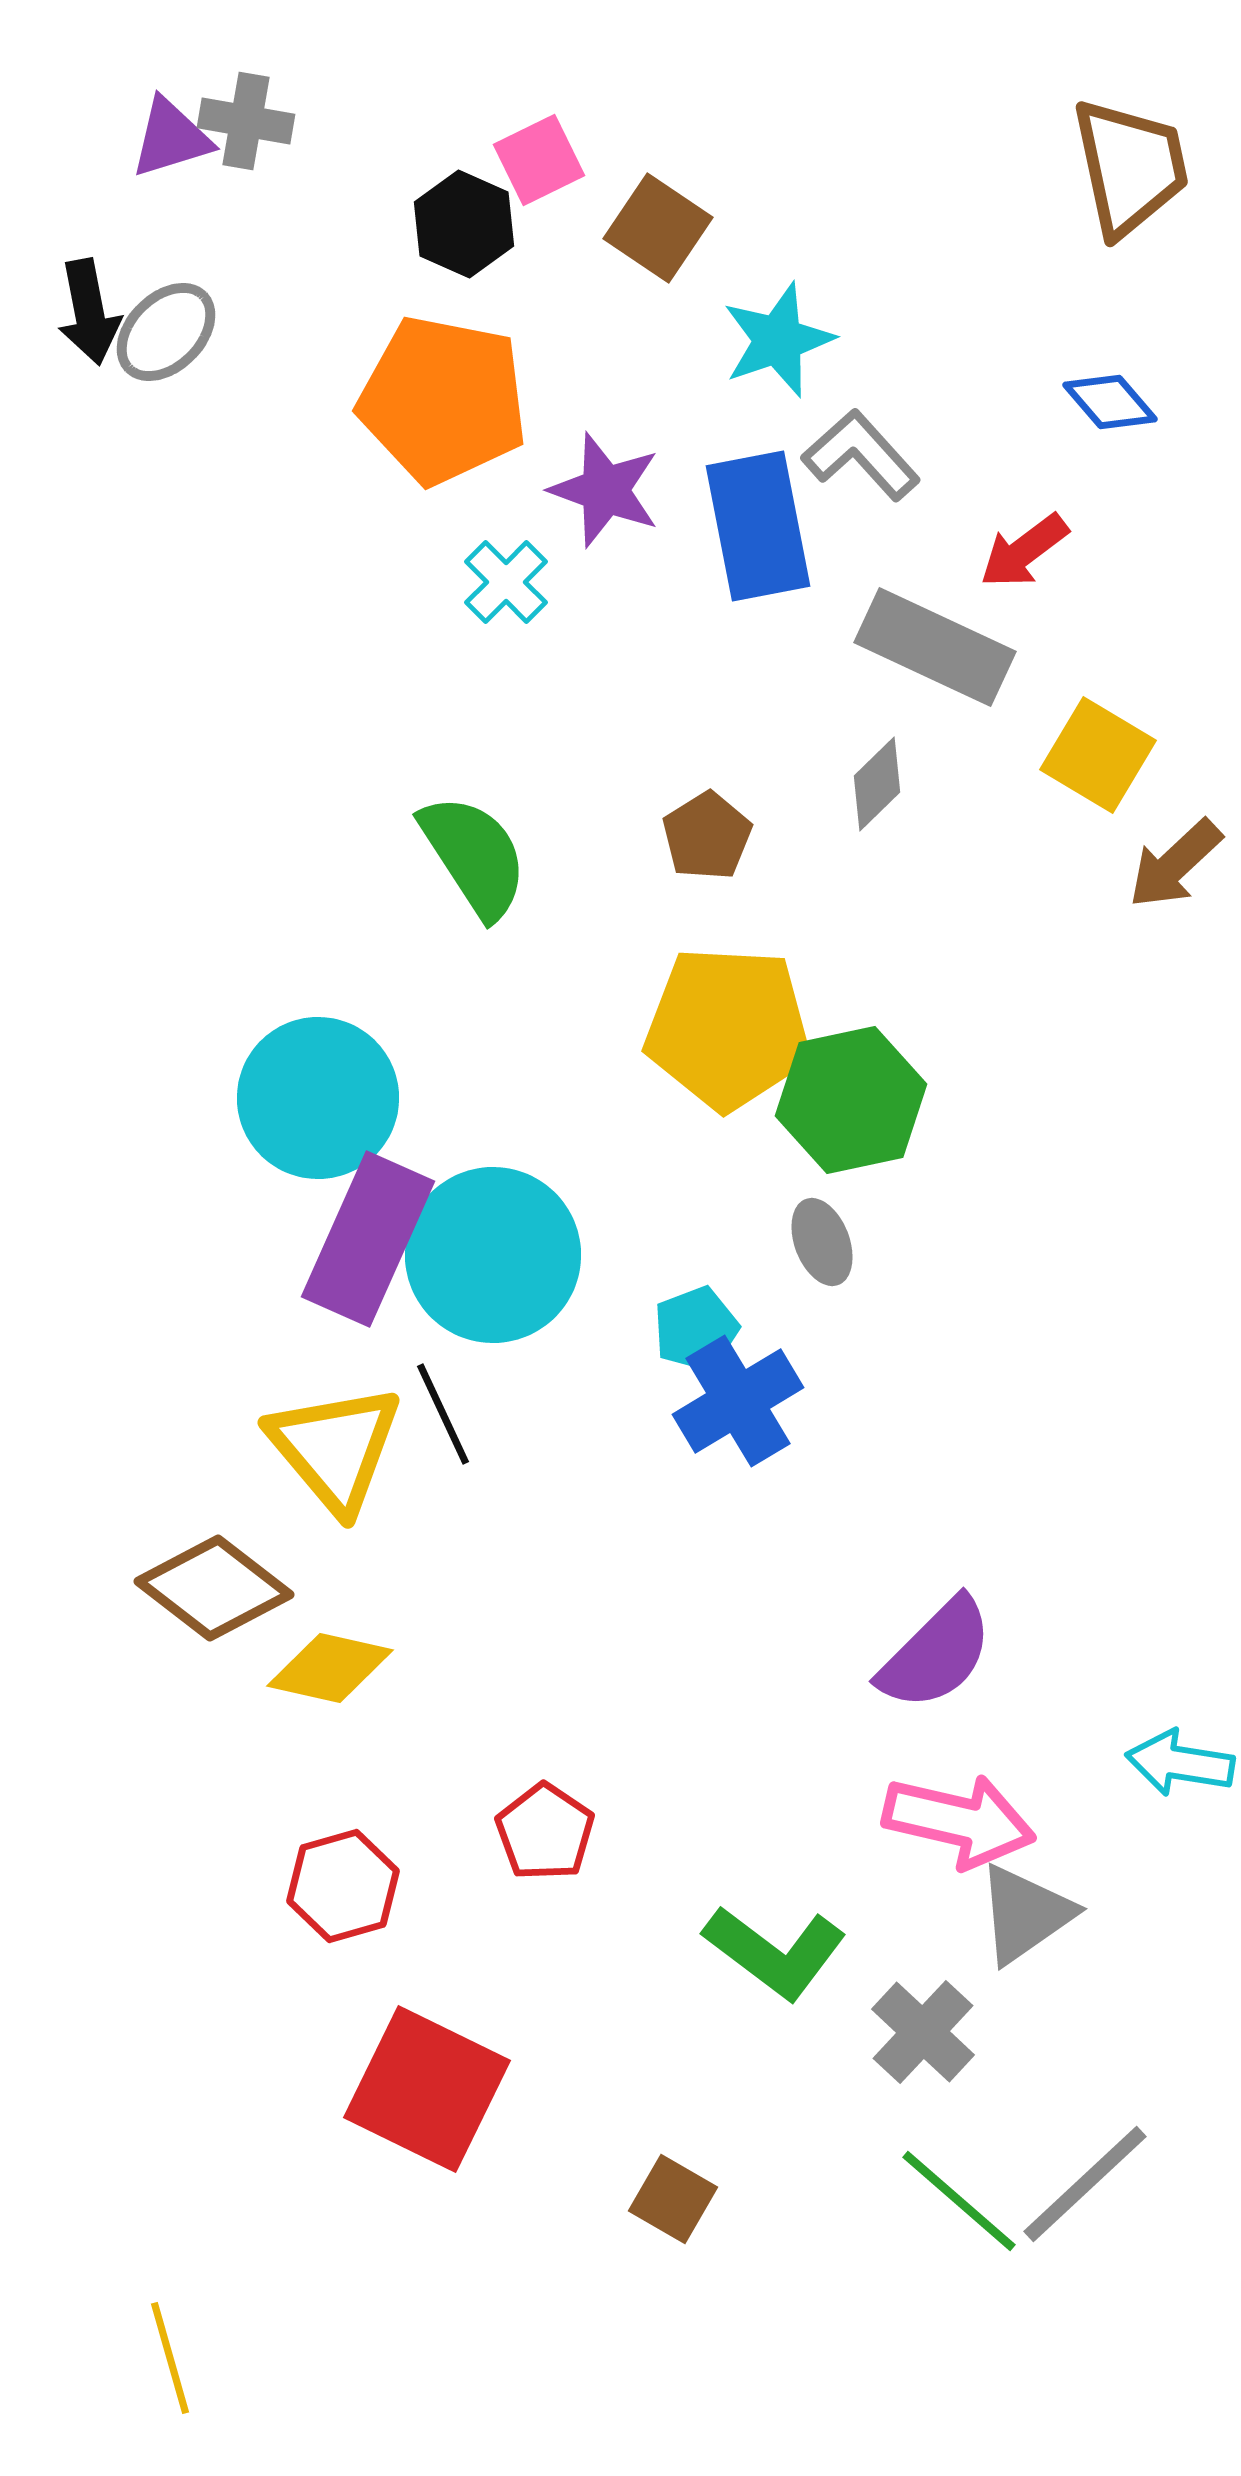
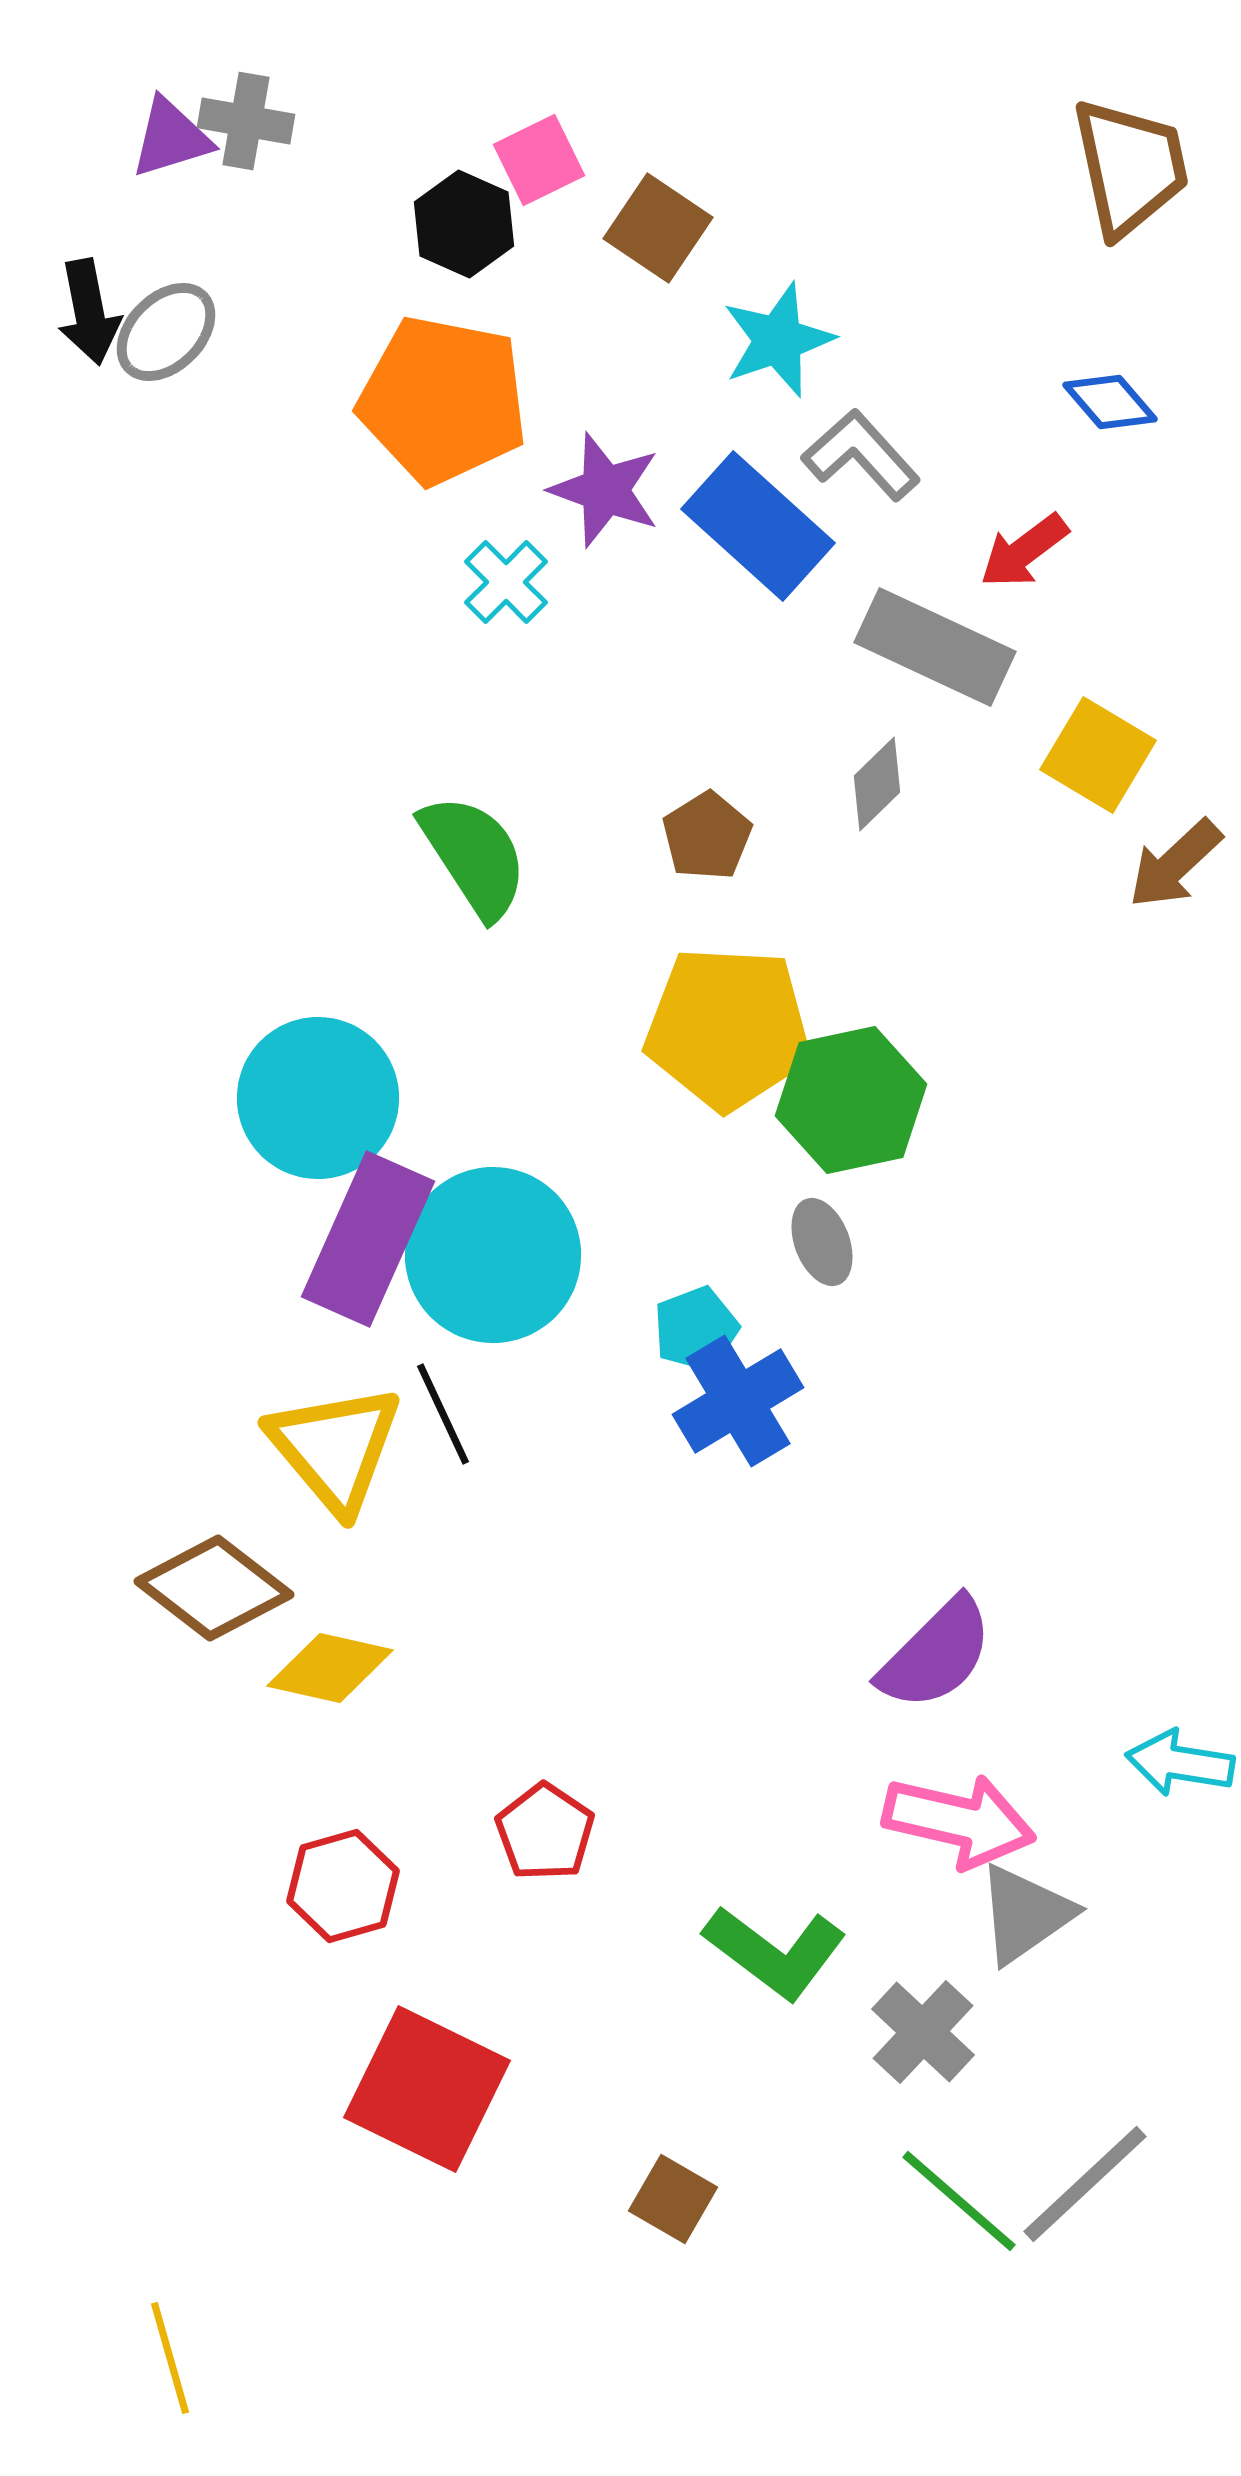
blue rectangle at (758, 526): rotated 37 degrees counterclockwise
